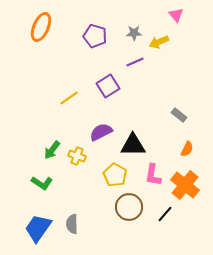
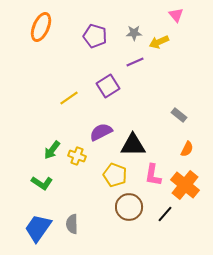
yellow pentagon: rotated 10 degrees counterclockwise
